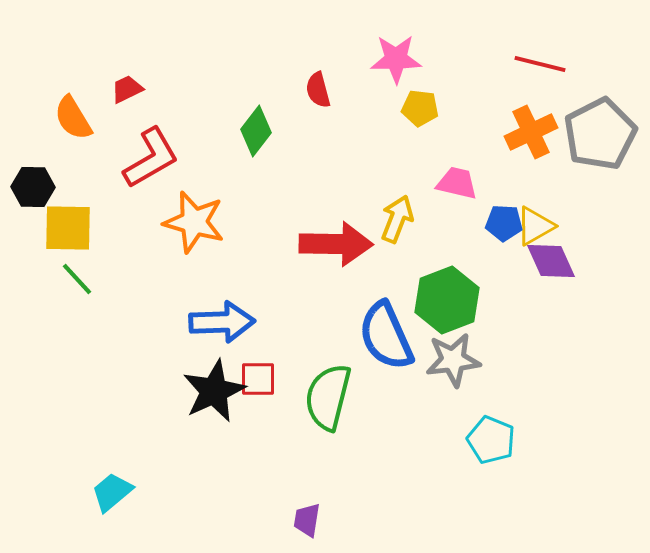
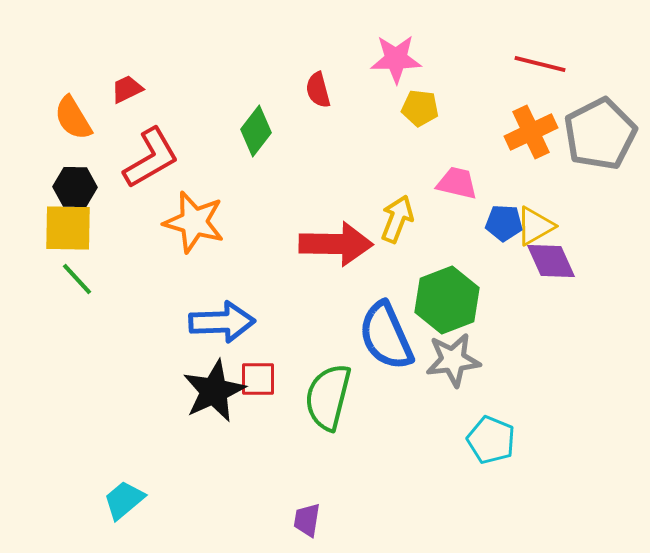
black hexagon: moved 42 px right
cyan trapezoid: moved 12 px right, 8 px down
